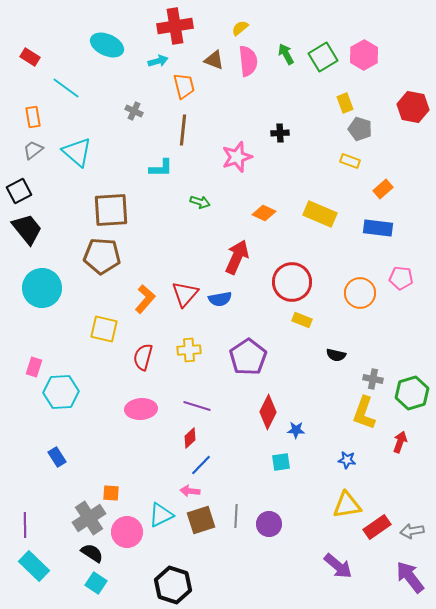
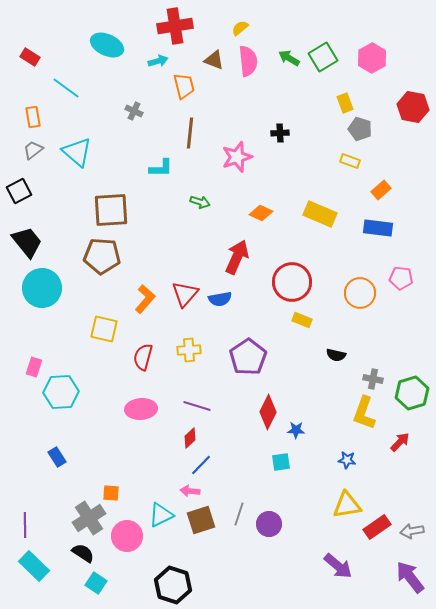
green arrow at (286, 54): moved 3 px right, 4 px down; rotated 30 degrees counterclockwise
pink hexagon at (364, 55): moved 8 px right, 3 px down
brown line at (183, 130): moved 7 px right, 3 px down
orange rectangle at (383, 189): moved 2 px left, 1 px down
orange diamond at (264, 213): moved 3 px left
black trapezoid at (27, 229): moved 13 px down
red arrow at (400, 442): rotated 25 degrees clockwise
gray line at (236, 516): moved 3 px right, 2 px up; rotated 15 degrees clockwise
pink circle at (127, 532): moved 4 px down
black semicircle at (92, 553): moved 9 px left
